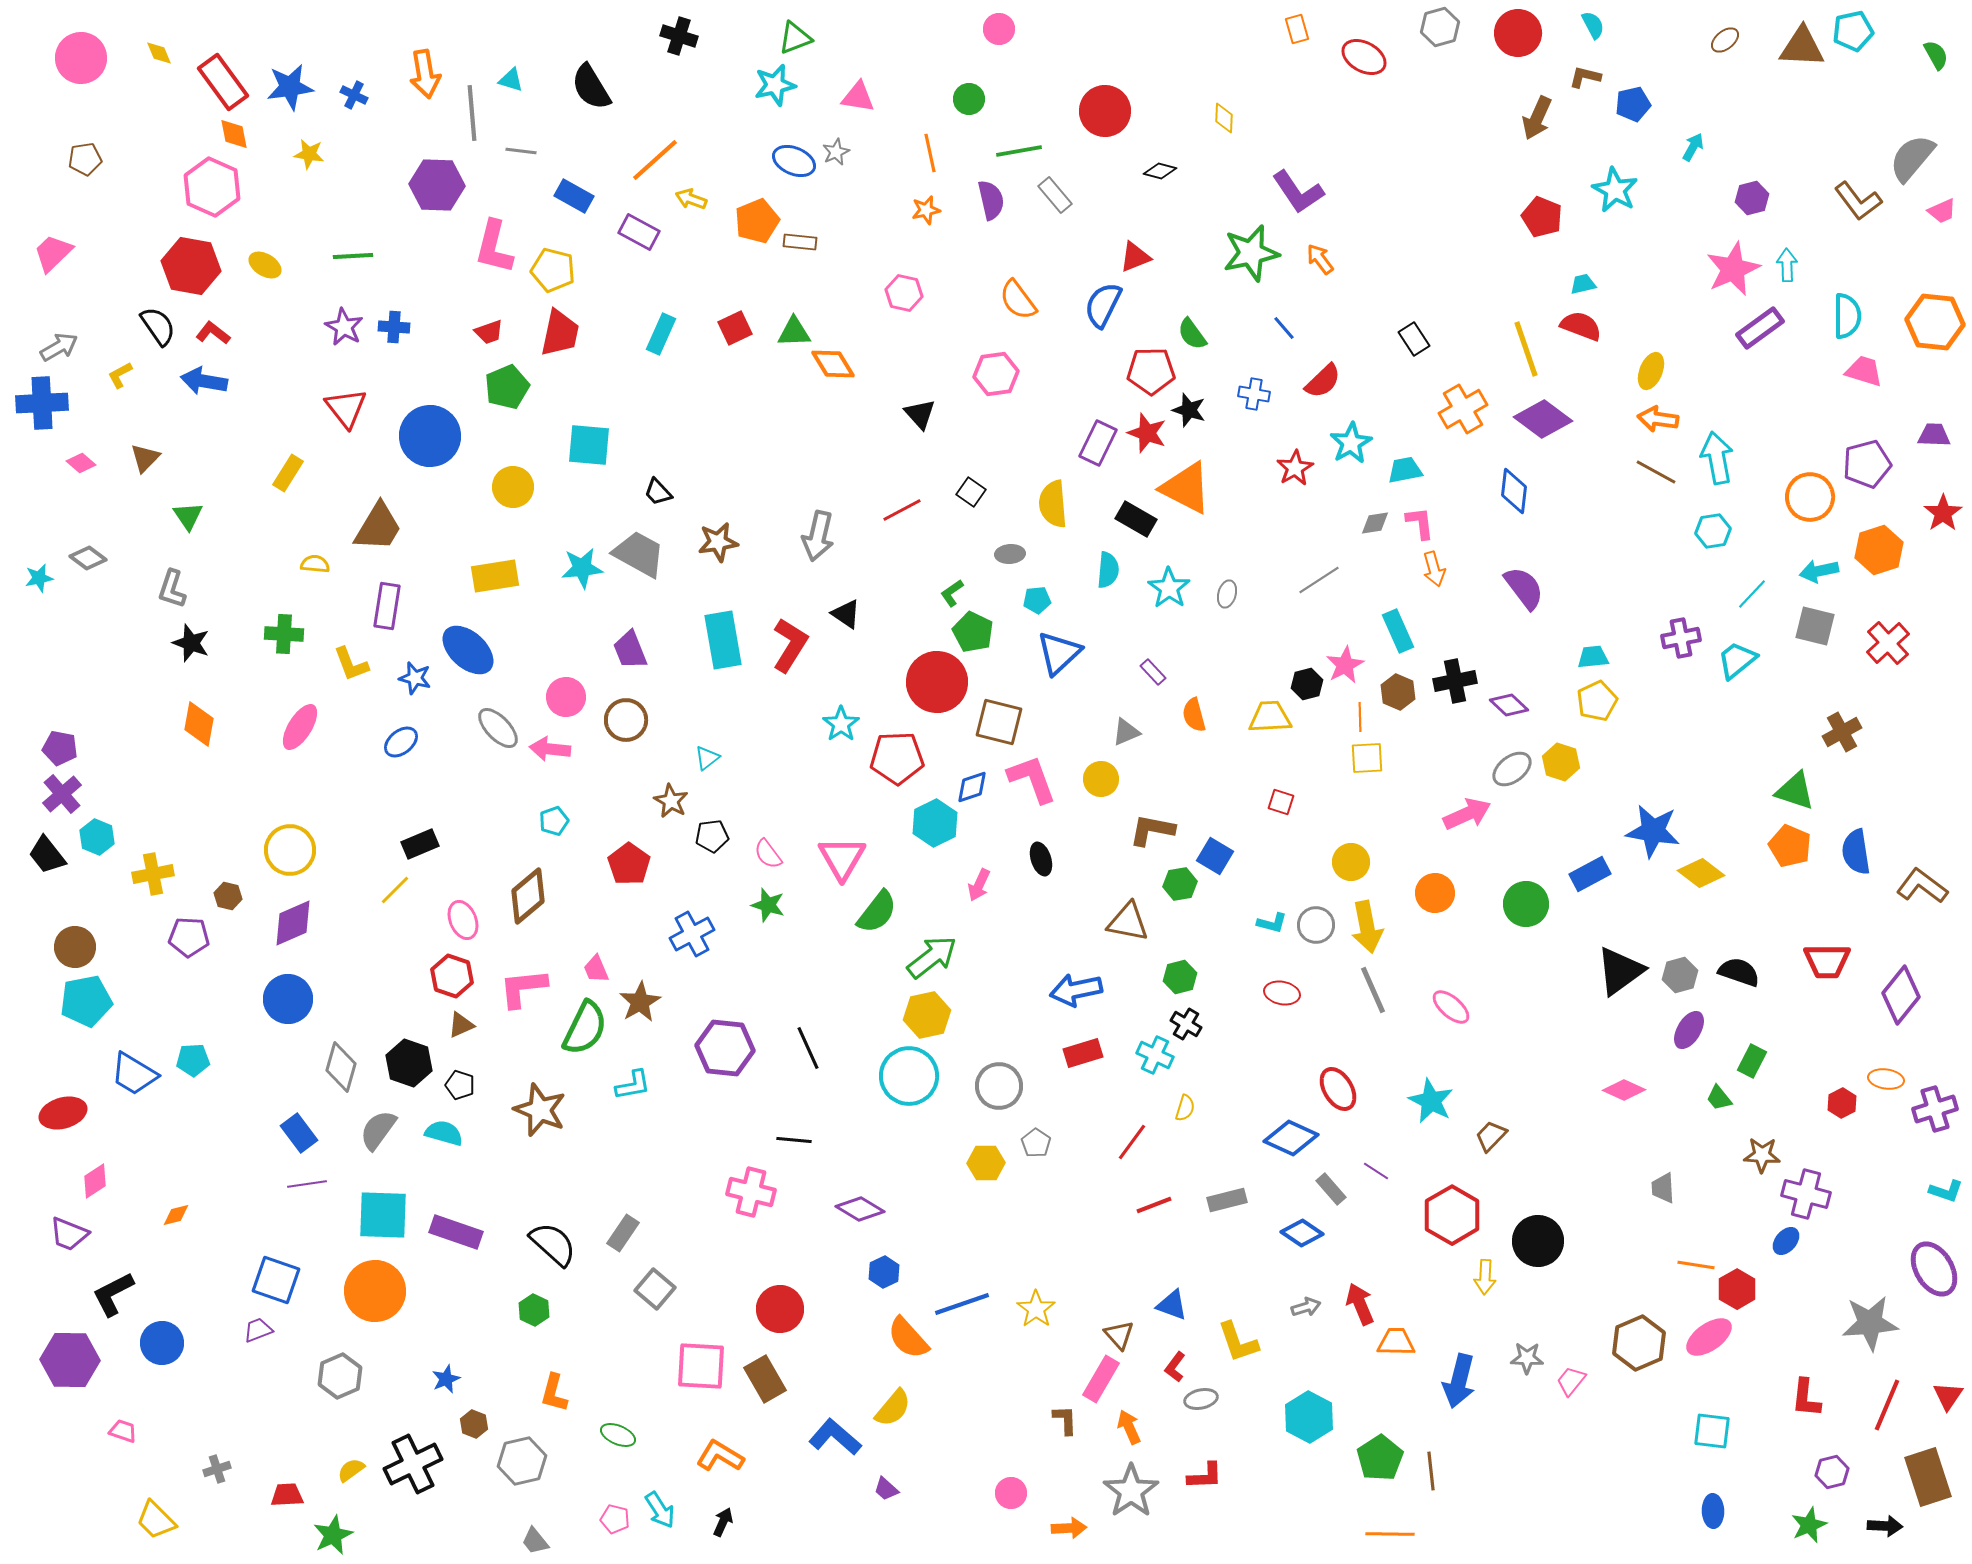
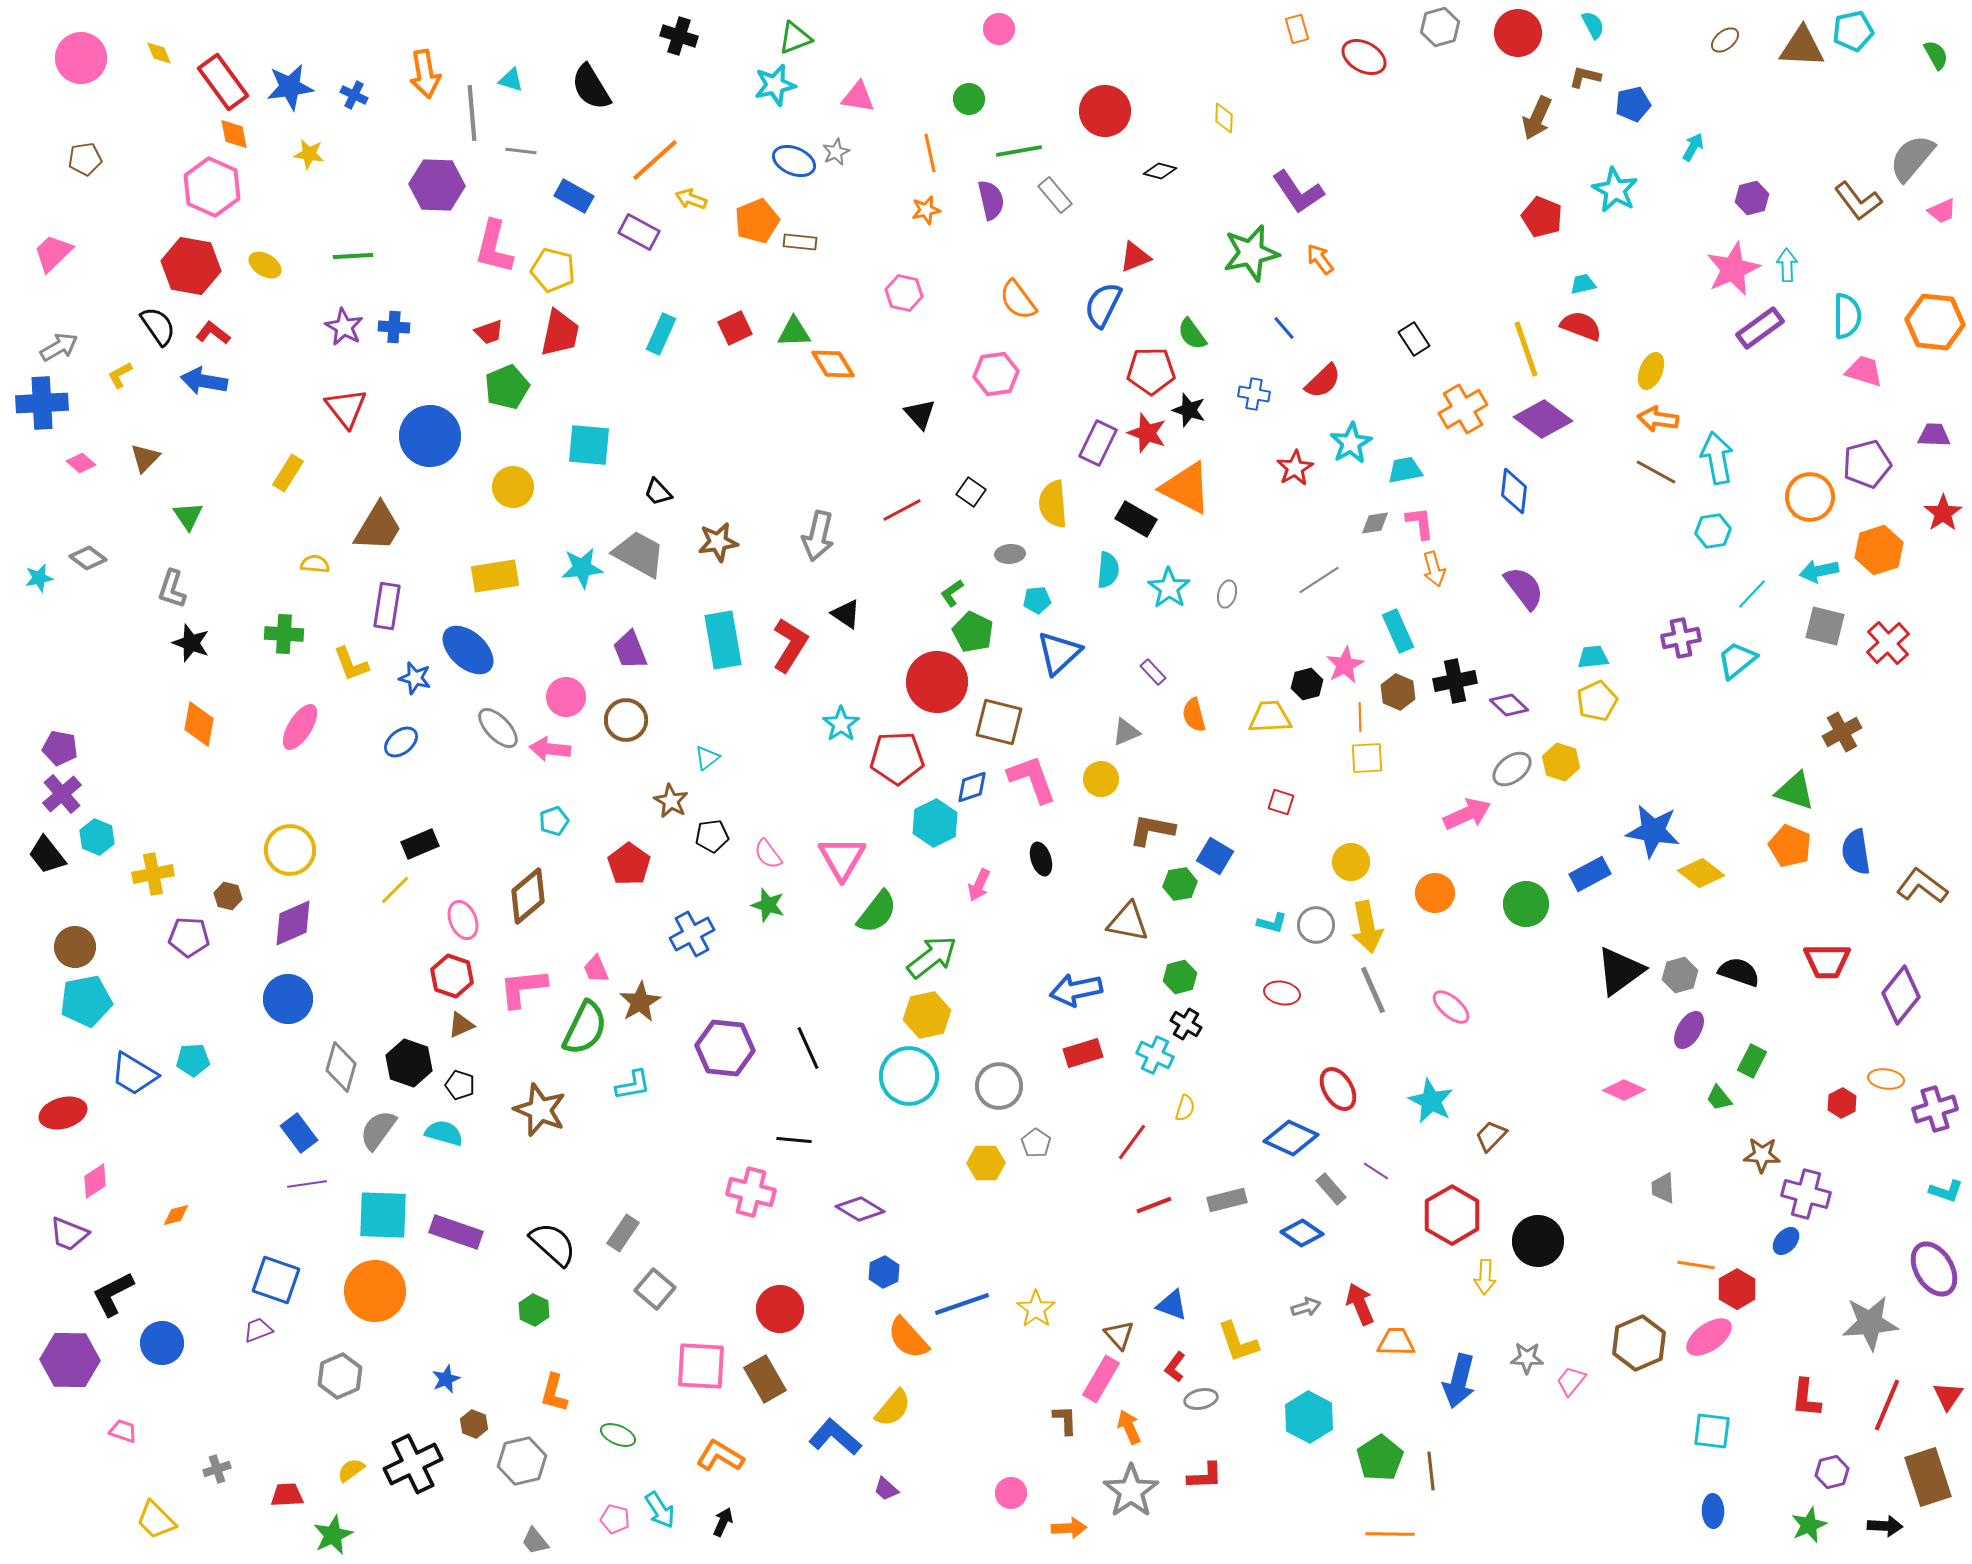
gray square at (1815, 626): moved 10 px right
